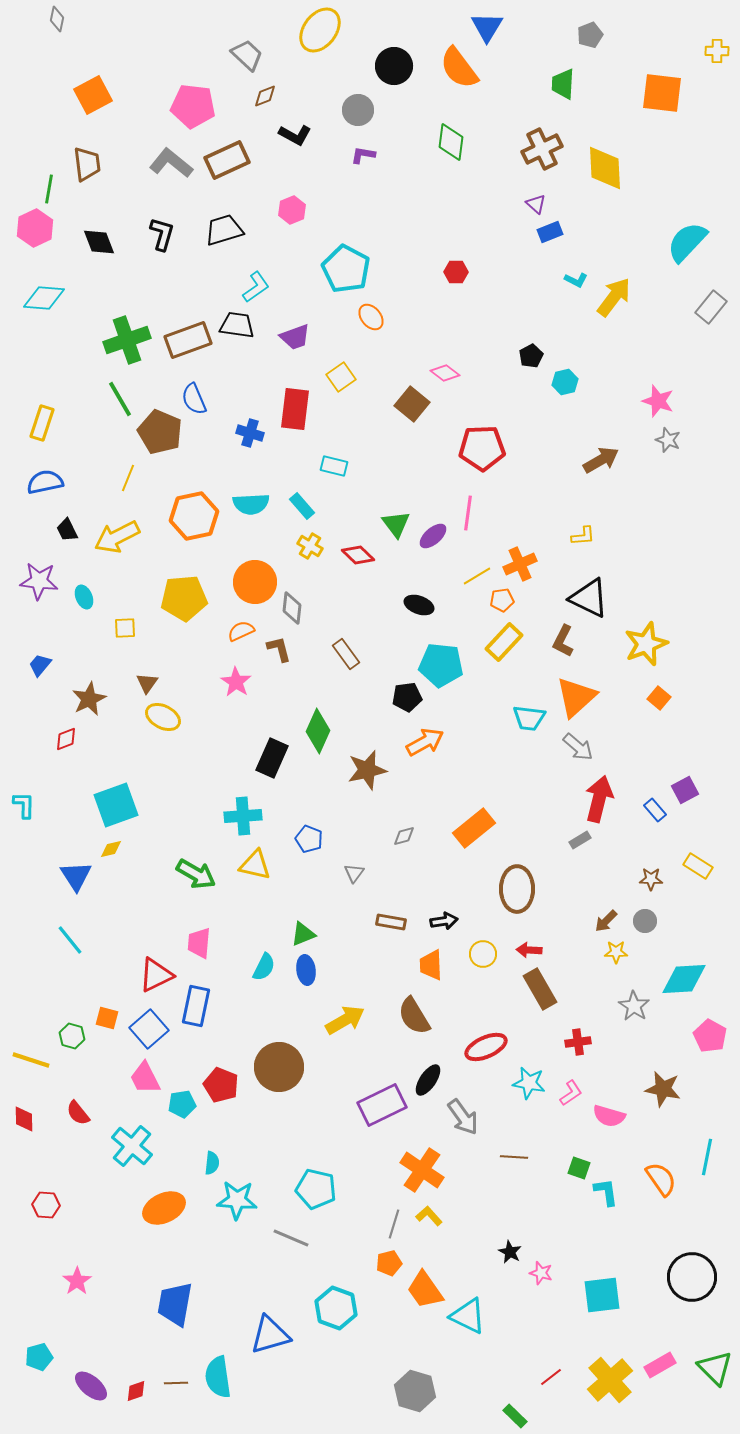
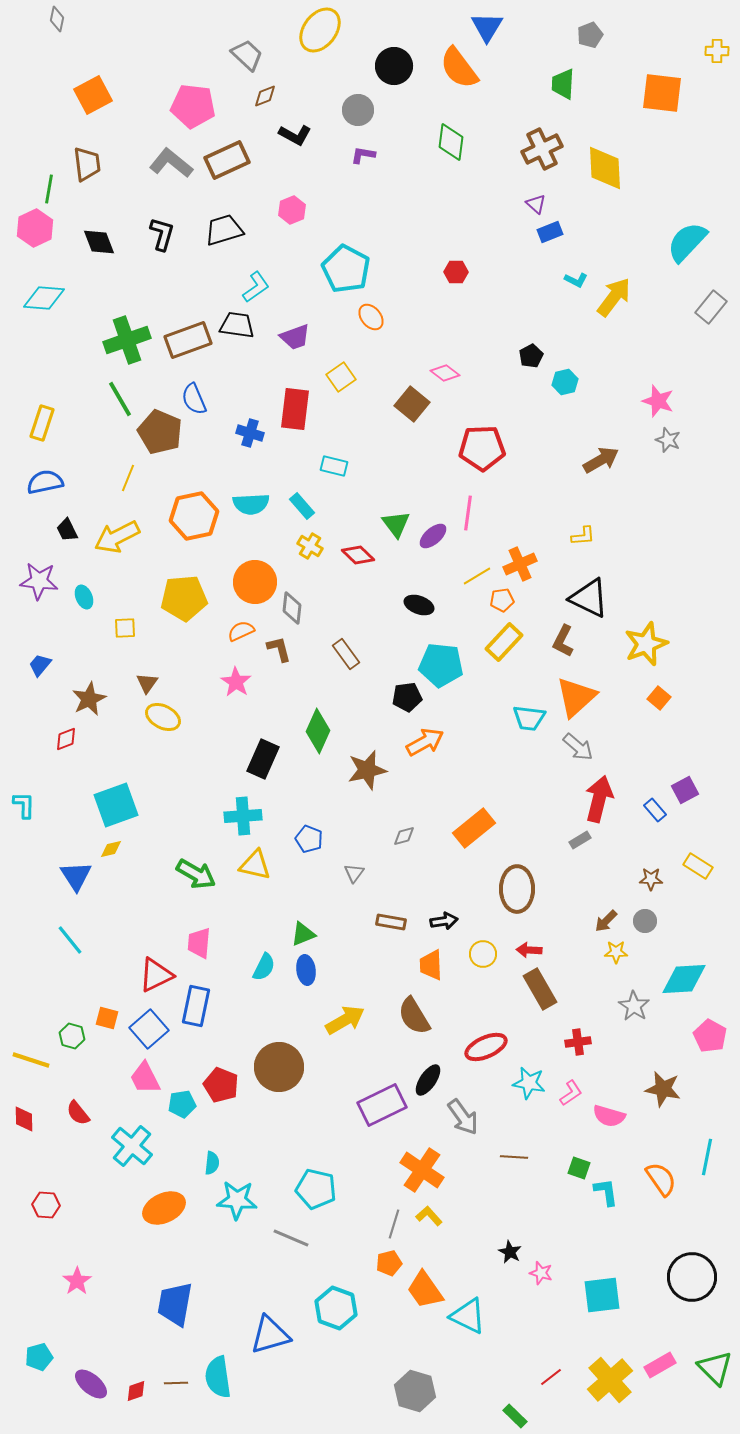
black rectangle at (272, 758): moved 9 px left, 1 px down
purple ellipse at (91, 1386): moved 2 px up
